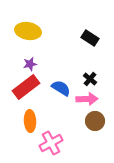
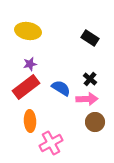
brown circle: moved 1 px down
